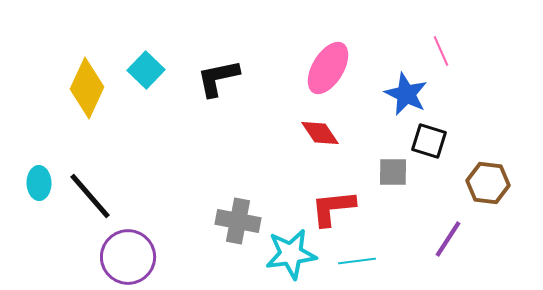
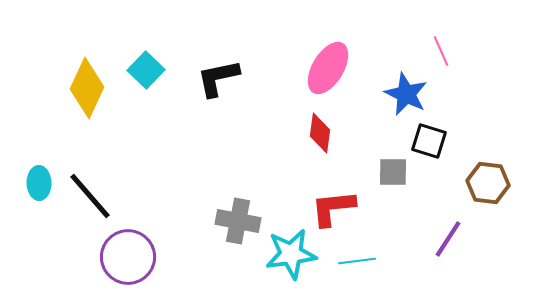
red diamond: rotated 42 degrees clockwise
